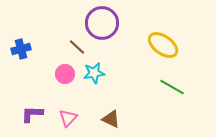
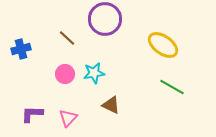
purple circle: moved 3 px right, 4 px up
brown line: moved 10 px left, 9 px up
brown triangle: moved 14 px up
